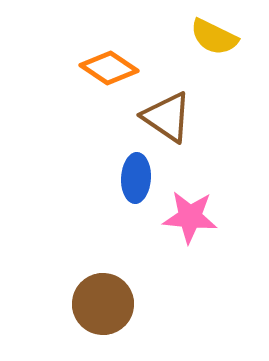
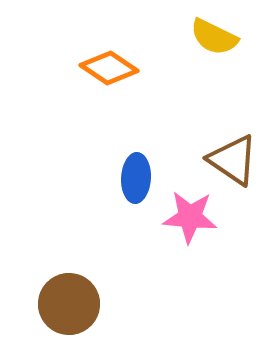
brown triangle: moved 66 px right, 43 px down
brown circle: moved 34 px left
